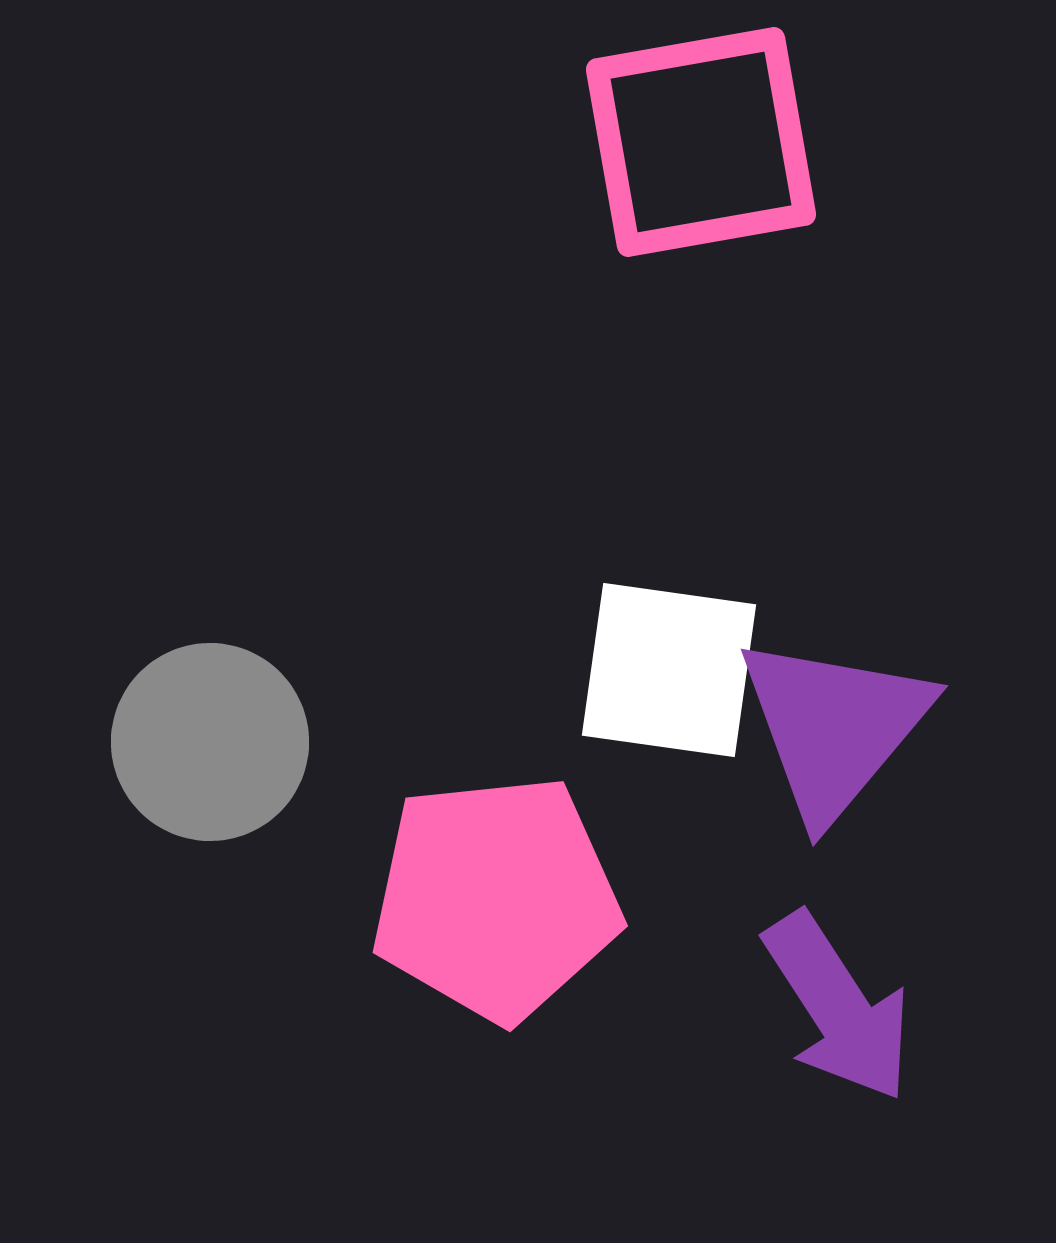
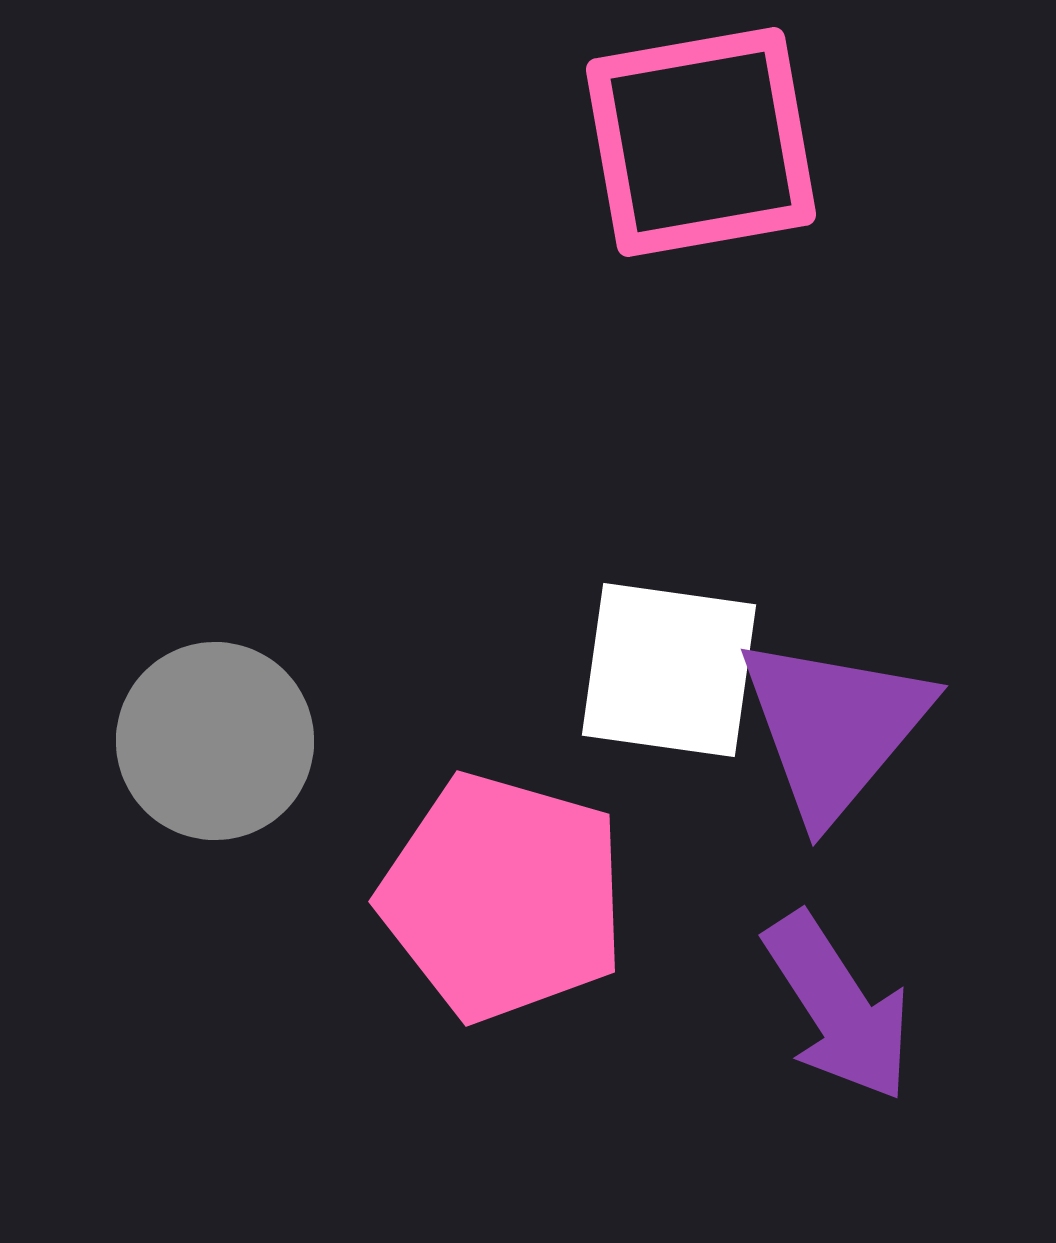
gray circle: moved 5 px right, 1 px up
pink pentagon: moved 7 px right, 1 px up; rotated 22 degrees clockwise
